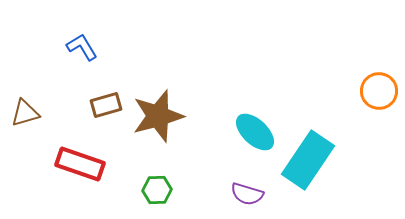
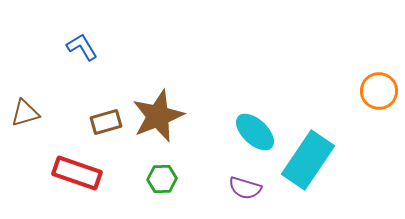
brown rectangle: moved 17 px down
brown star: rotated 6 degrees counterclockwise
red rectangle: moved 3 px left, 9 px down
green hexagon: moved 5 px right, 11 px up
purple semicircle: moved 2 px left, 6 px up
